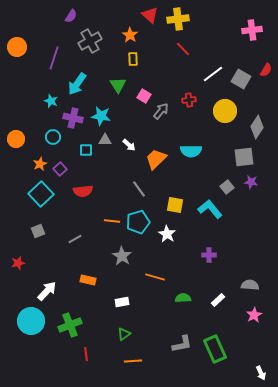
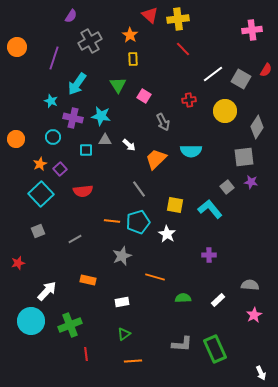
gray arrow at (161, 111): moved 2 px right, 11 px down; rotated 114 degrees clockwise
gray star at (122, 256): rotated 18 degrees clockwise
gray L-shape at (182, 344): rotated 15 degrees clockwise
